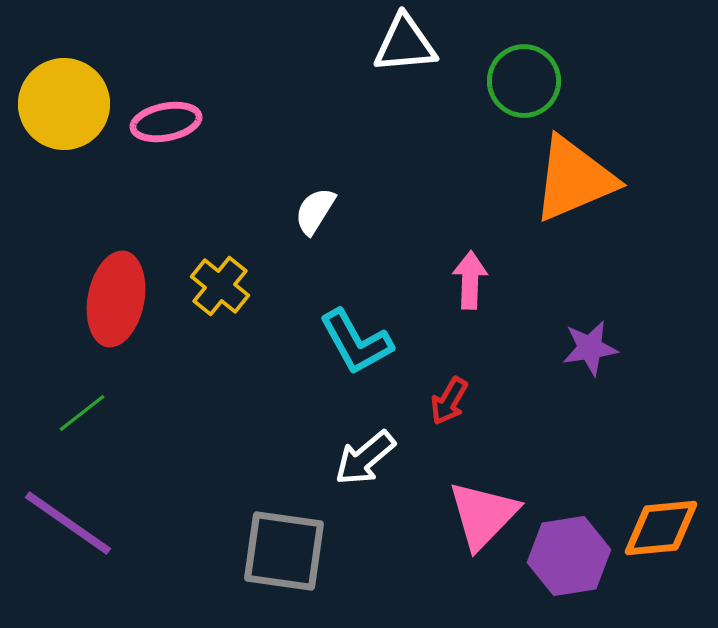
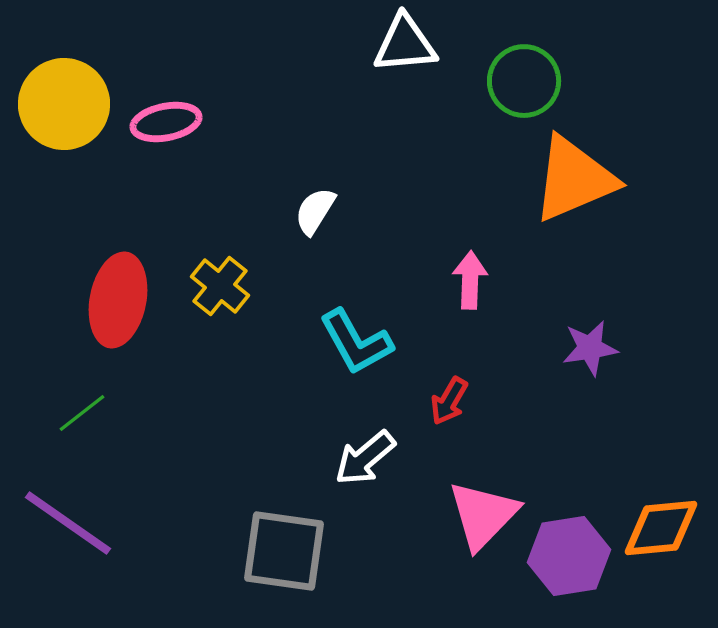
red ellipse: moved 2 px right, 1 px down
